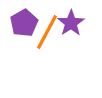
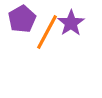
purple pentagon: moved 2 px left, 4 px up
